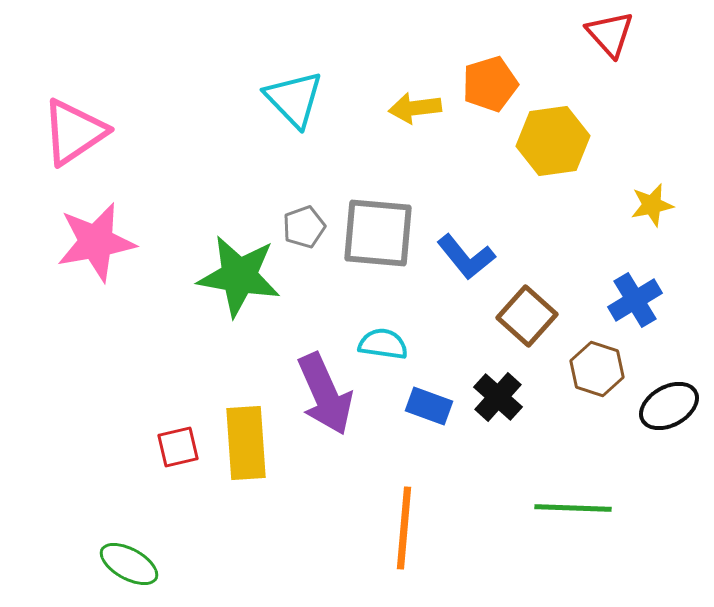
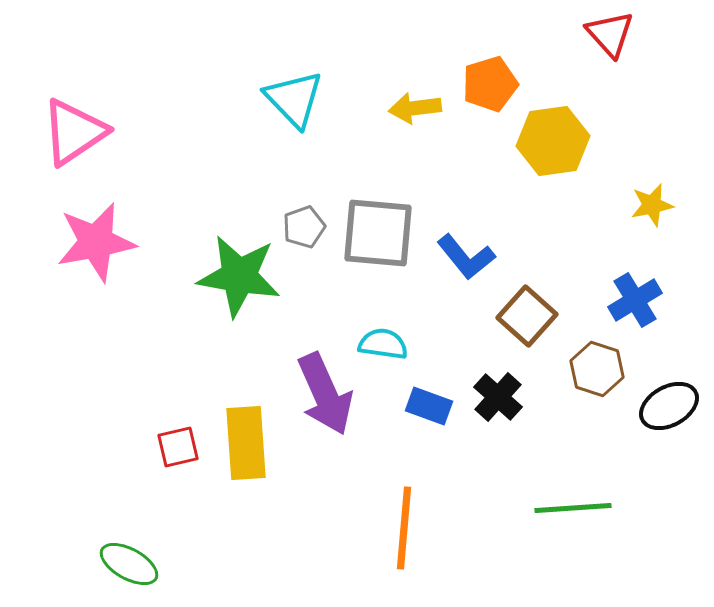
green line: rotated 6 degrees counterclockwise
